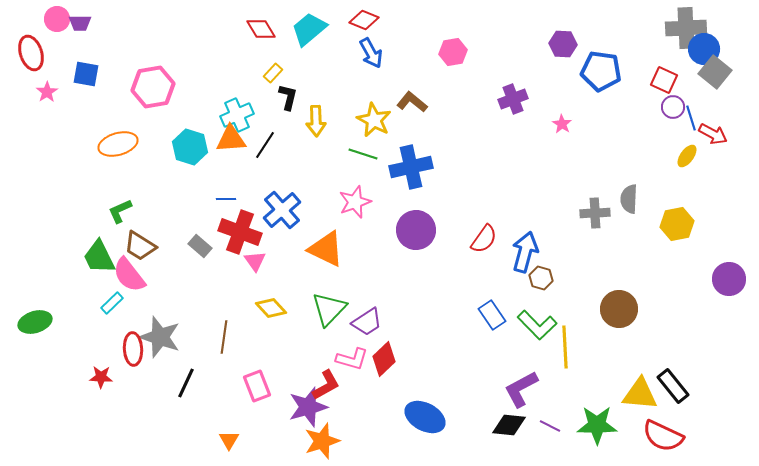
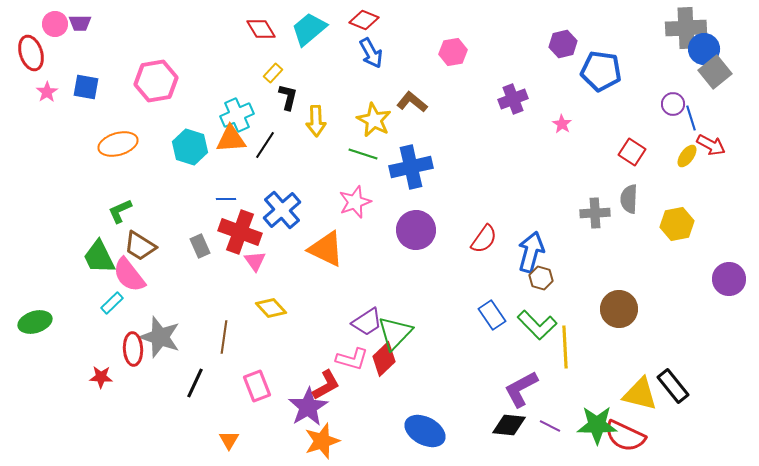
pink circle at (57, 19): moved 2 px left, 5 px down
purple hexagon at (563, 44): rotated 16 degrees counterclockwise
gray square at (715, 72): rotated 12 degrees clockwise
blue square at (86, 74): moved 13 px down
red square at (664, 80): moved 32 px left, 72 px down; rotated 8 degrees clockwise
pink hexagon at (153, 87): moved 3 px right, 6 px up
purple circle at (673, 107): moved 3 px up
red arrow at (713, 134): moved 2 px left, 11 px down
gray rectangle at (200, 246): rotated 25 degrees clockwise
blue arrow at (525, 252): moved 6 px right
green triangle at (329, 309): moved 66 px right, 24 px down
black line at (186, 383): moved 9 px right
yellow triangle at (640, 394): rotated 9 degrees clockwise
purple star at (308, 407): rotated 15 degrees counterclockwise
blue ellipse at (425, 417): moved 14 px down
red semicircle at (663, 436): moved 38 px left
